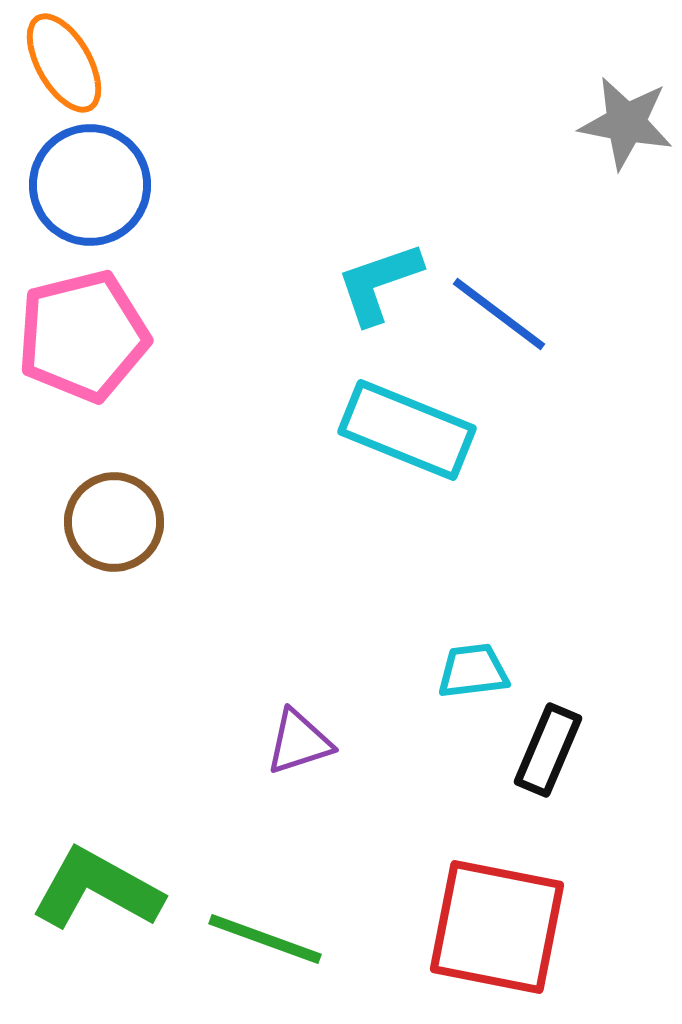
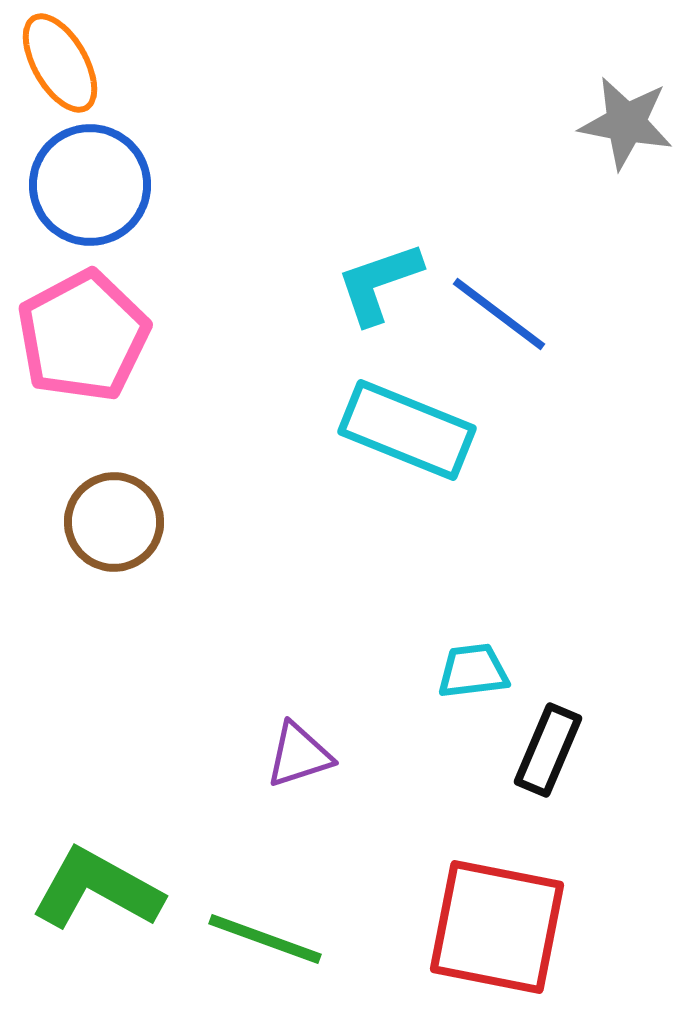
orange ellipse: moved 4 px left
pink pentagon: rotated 14 degrees counterclockwise
purple triangle: moved 13 px down
